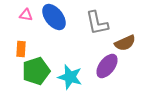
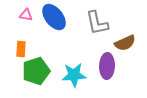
purple ellipse: rotated 35 degrees counterclockwise
cyan star: moved 4 px right, 2 px up; rotated 20 degrees counterclockwise
